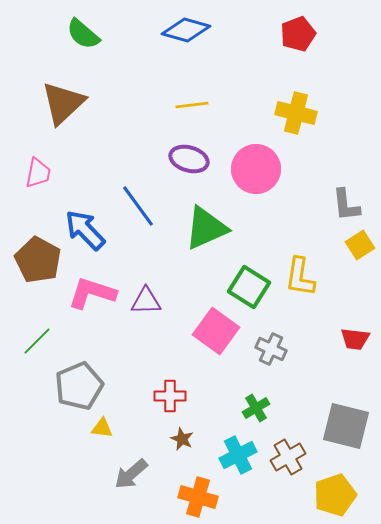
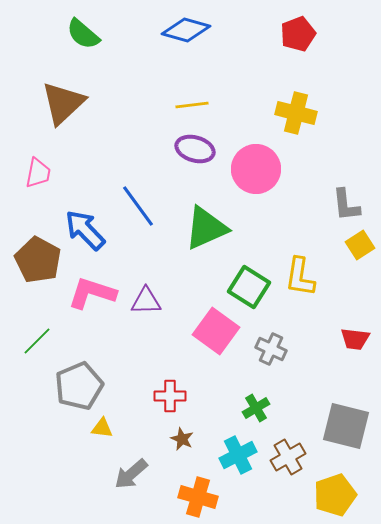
purple ellipse: moved 6 px right, 10 px up
